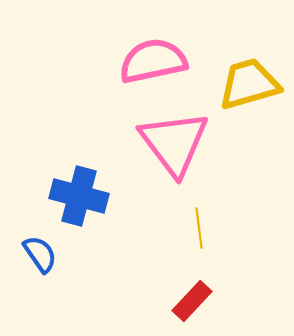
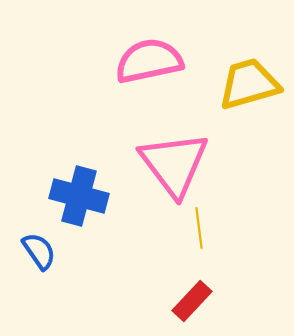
pink semicircle: moved 4 px left
pink triangle: moved 21 px down
blue semicircle: moved 1 px left, 3 px up
